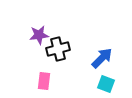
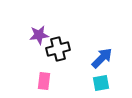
cyan square: moved 5 px left, 1 px up; rotated 30 degrees counterclockwise
